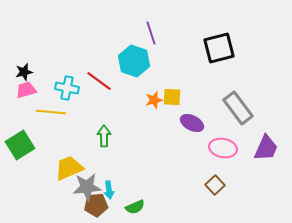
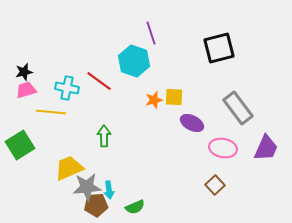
yellow square: moved 2 px right
